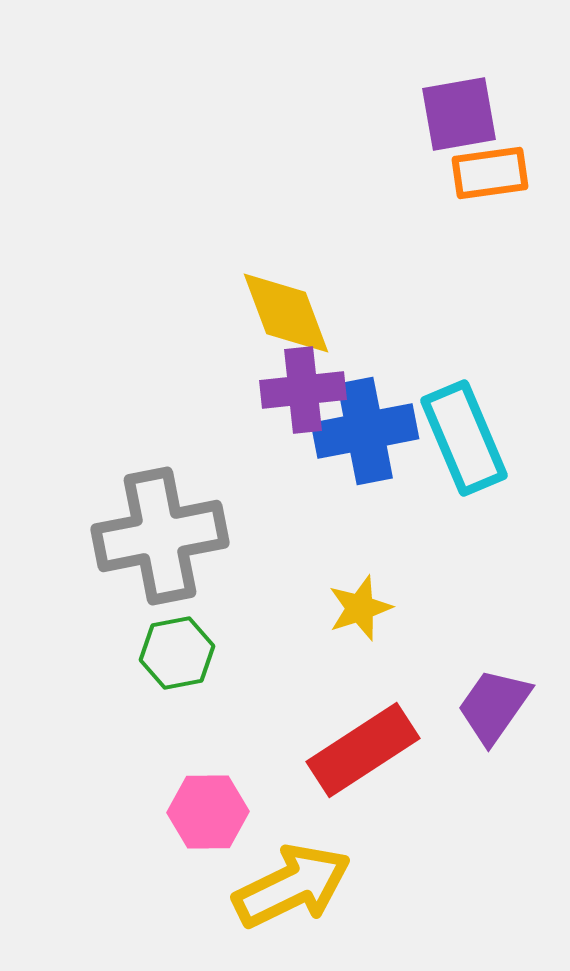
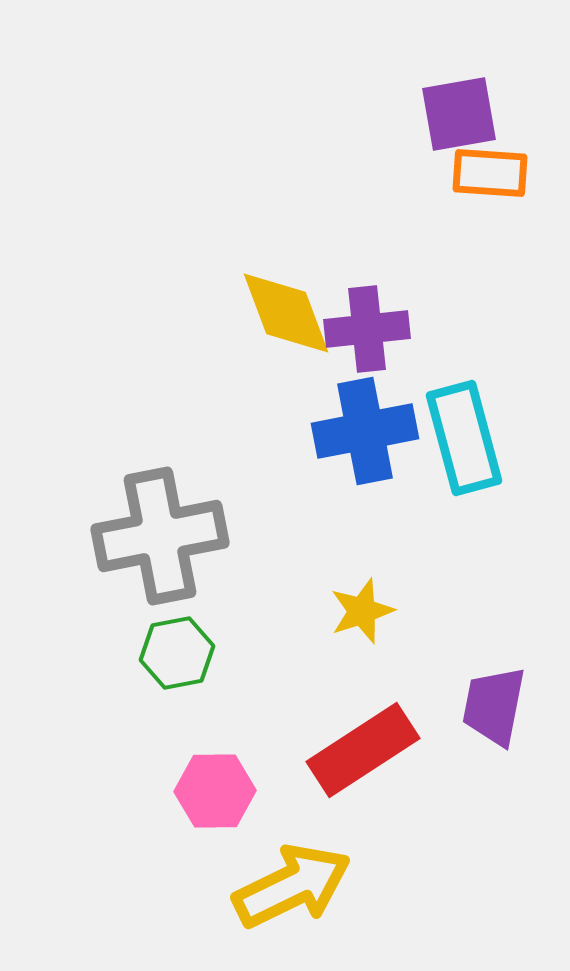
orange rectangle: rotated 12 degrees clockwise
purple cross: moved 64 px right, 61 px up
cyan rectangle: rotated 8 degrees clockwise
yellow star: moved 2 px right, 3 px down
purple trapezoid: rotated 24 degrees counterclockwise
pink hexagon: moved 7 px right, 21 px up
